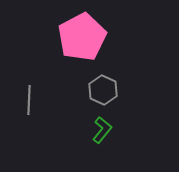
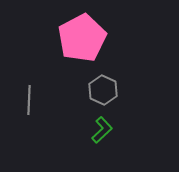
pink pentagon: moved 1 px down
green L-shape: rotated 8 degrees clockwise
